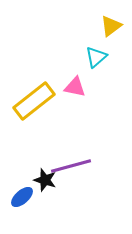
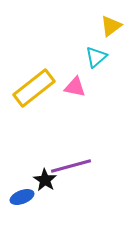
yellow rectangle: moved 13 px up
black star: rotated 15 degrees clockwise
blue ellipse: rotated 20 degrees clockwise
